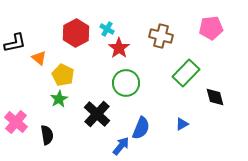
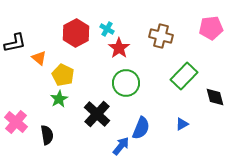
green rectangle: moved 2 px left, 3 px down
